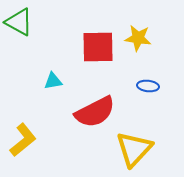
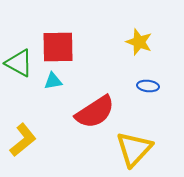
green triangle: moved 41 px down
yellow star: moved 1 px right, 4 px down; rotated 12 degrees clockwise
red square: moved 40 px left
red semicircle: rotated 6 degrees counterclockwise
